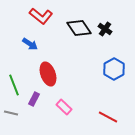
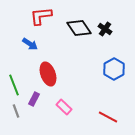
red L-shape: rotated 135 degrees clockwise
gray line: moved 5 px right, 2 px up; rotated 56 degrees clockwise
